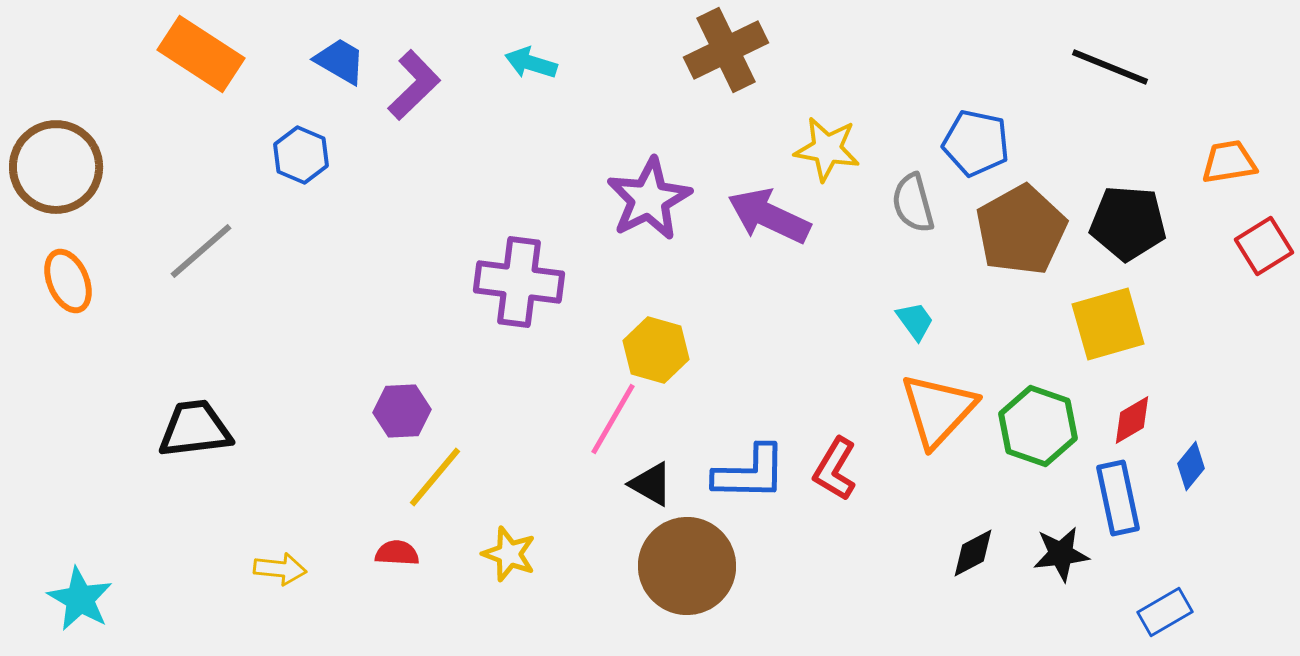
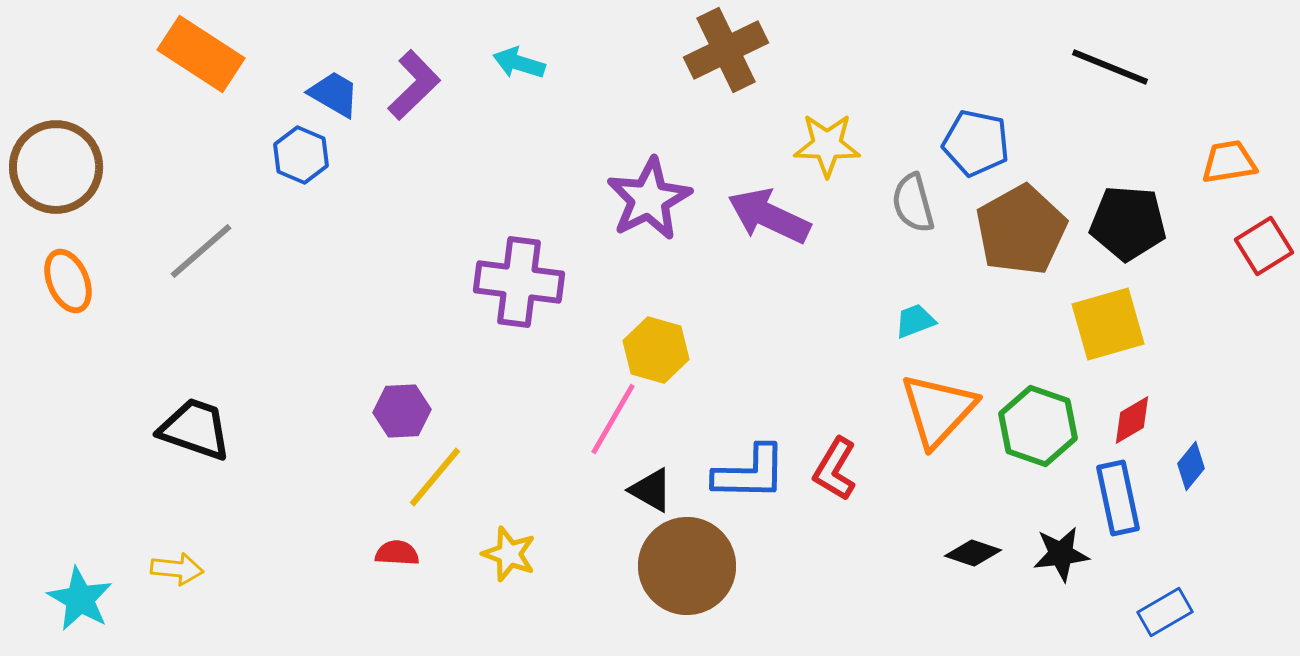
blue trapezoid at (340, 61): moved 6 px left, 33 px down
cyan arrow at (531, 63): moved 12 px left
yellow star at (827, 149): moved 4 px up; rotated 8 degrees counterclockwise
cyan trapezoid at (915, 321): rotated 75 degrees counterclockwise
black trapezoid at (195, 429): rotated 26 degrees clockwise
black triangle at (651, 484): moved 6 px down
black diamond at (973, 553): rotated 46 degrees clockwise
yellow arrow at (280, 569): moved 103 px left
